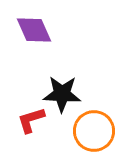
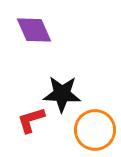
orange circle: moved 1 px right, 1 px up
